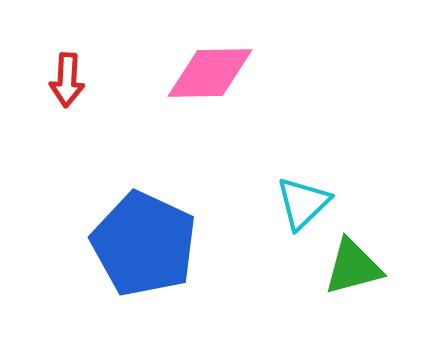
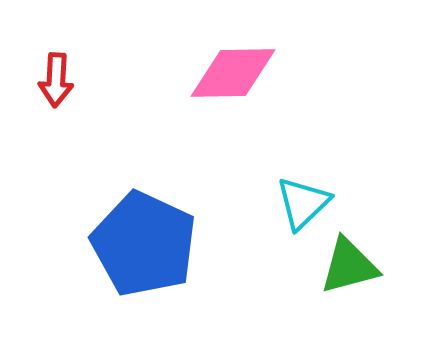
pink diamond: moved 23 px right
red arrow: moved 11 px left
green triangle: moved 4 px left, 1 px up
